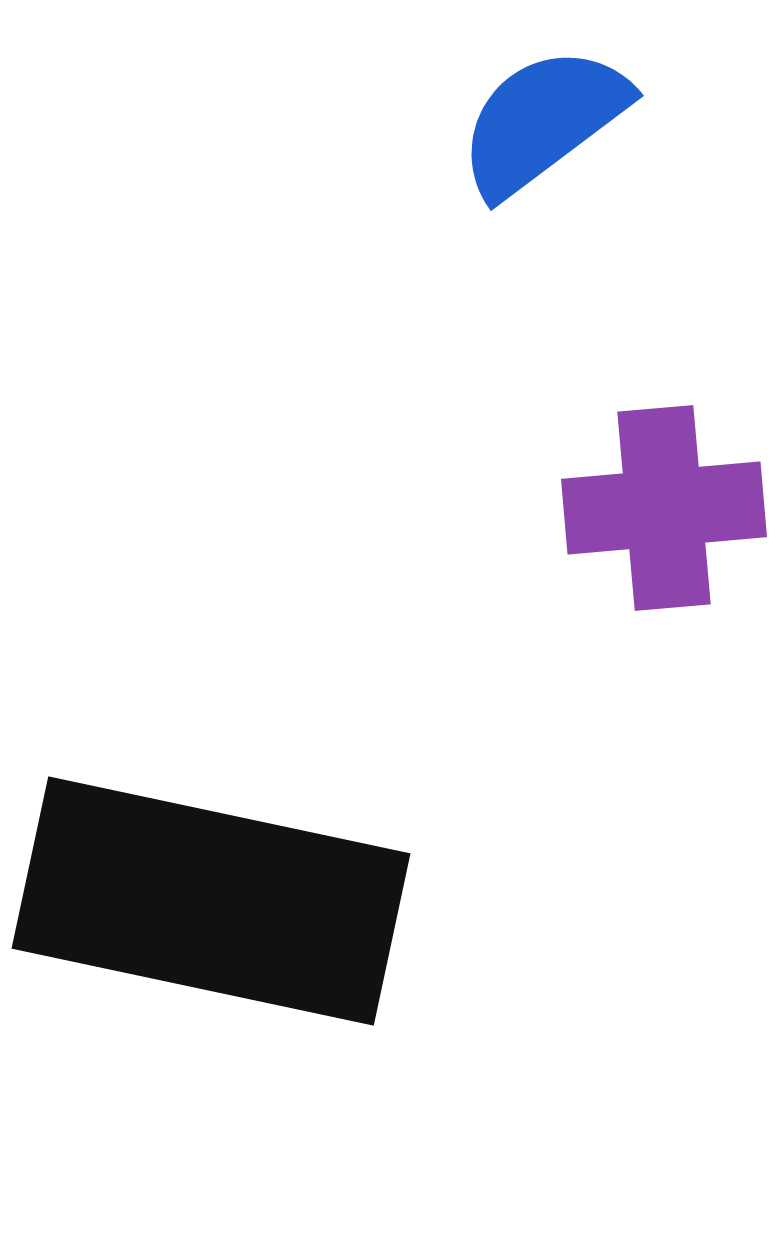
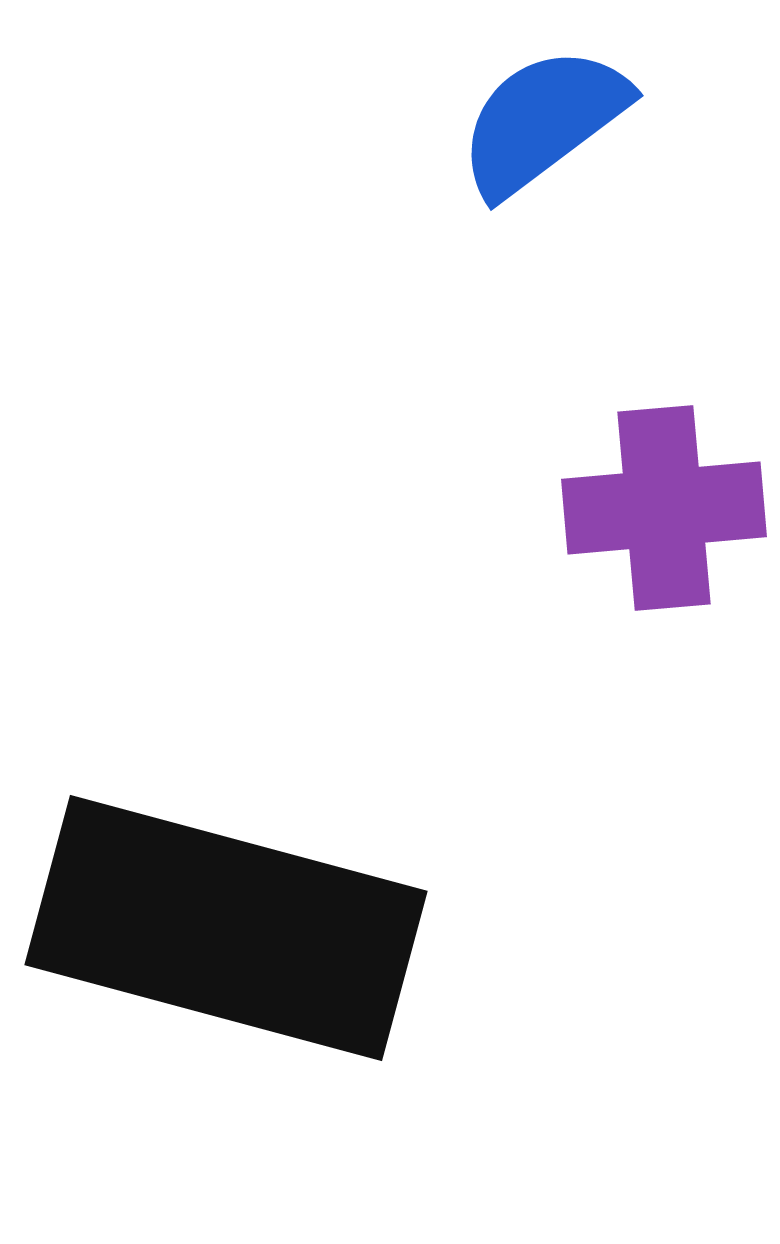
black rectangle: moved 15 px right, 27 px down; rotated 3 degrees clockwise
